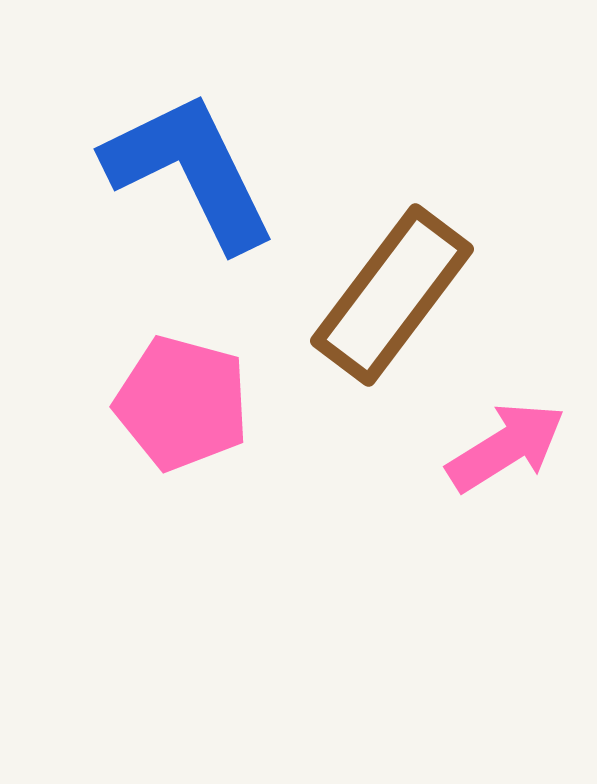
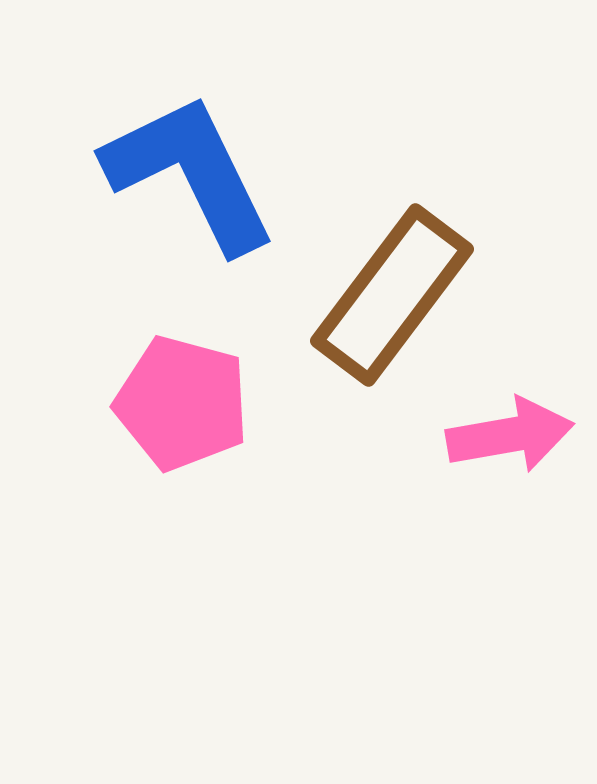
blue L-shape: moved 2 px down
pink arrow: moved 4 px right, 12 px up; rotated 22 degrees clockwise
